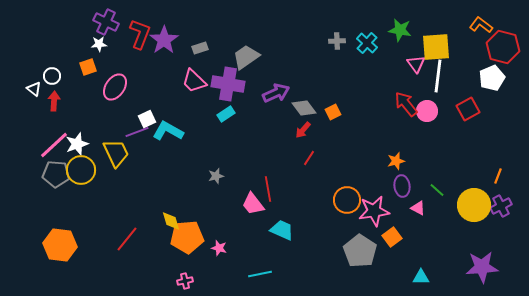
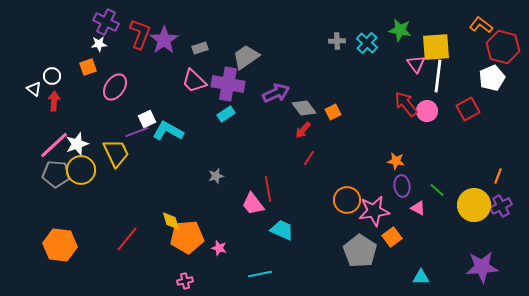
orange star at (396, 161): rotated 24 degrees clockwise
